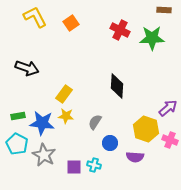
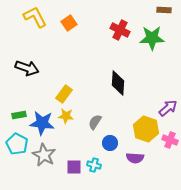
orange square: moved 2 px left
black diamond: moved 1 px right, 3 px up
green rectangle: moved 1 px right, 1 px up
purple semicircle: moved 1 px down
